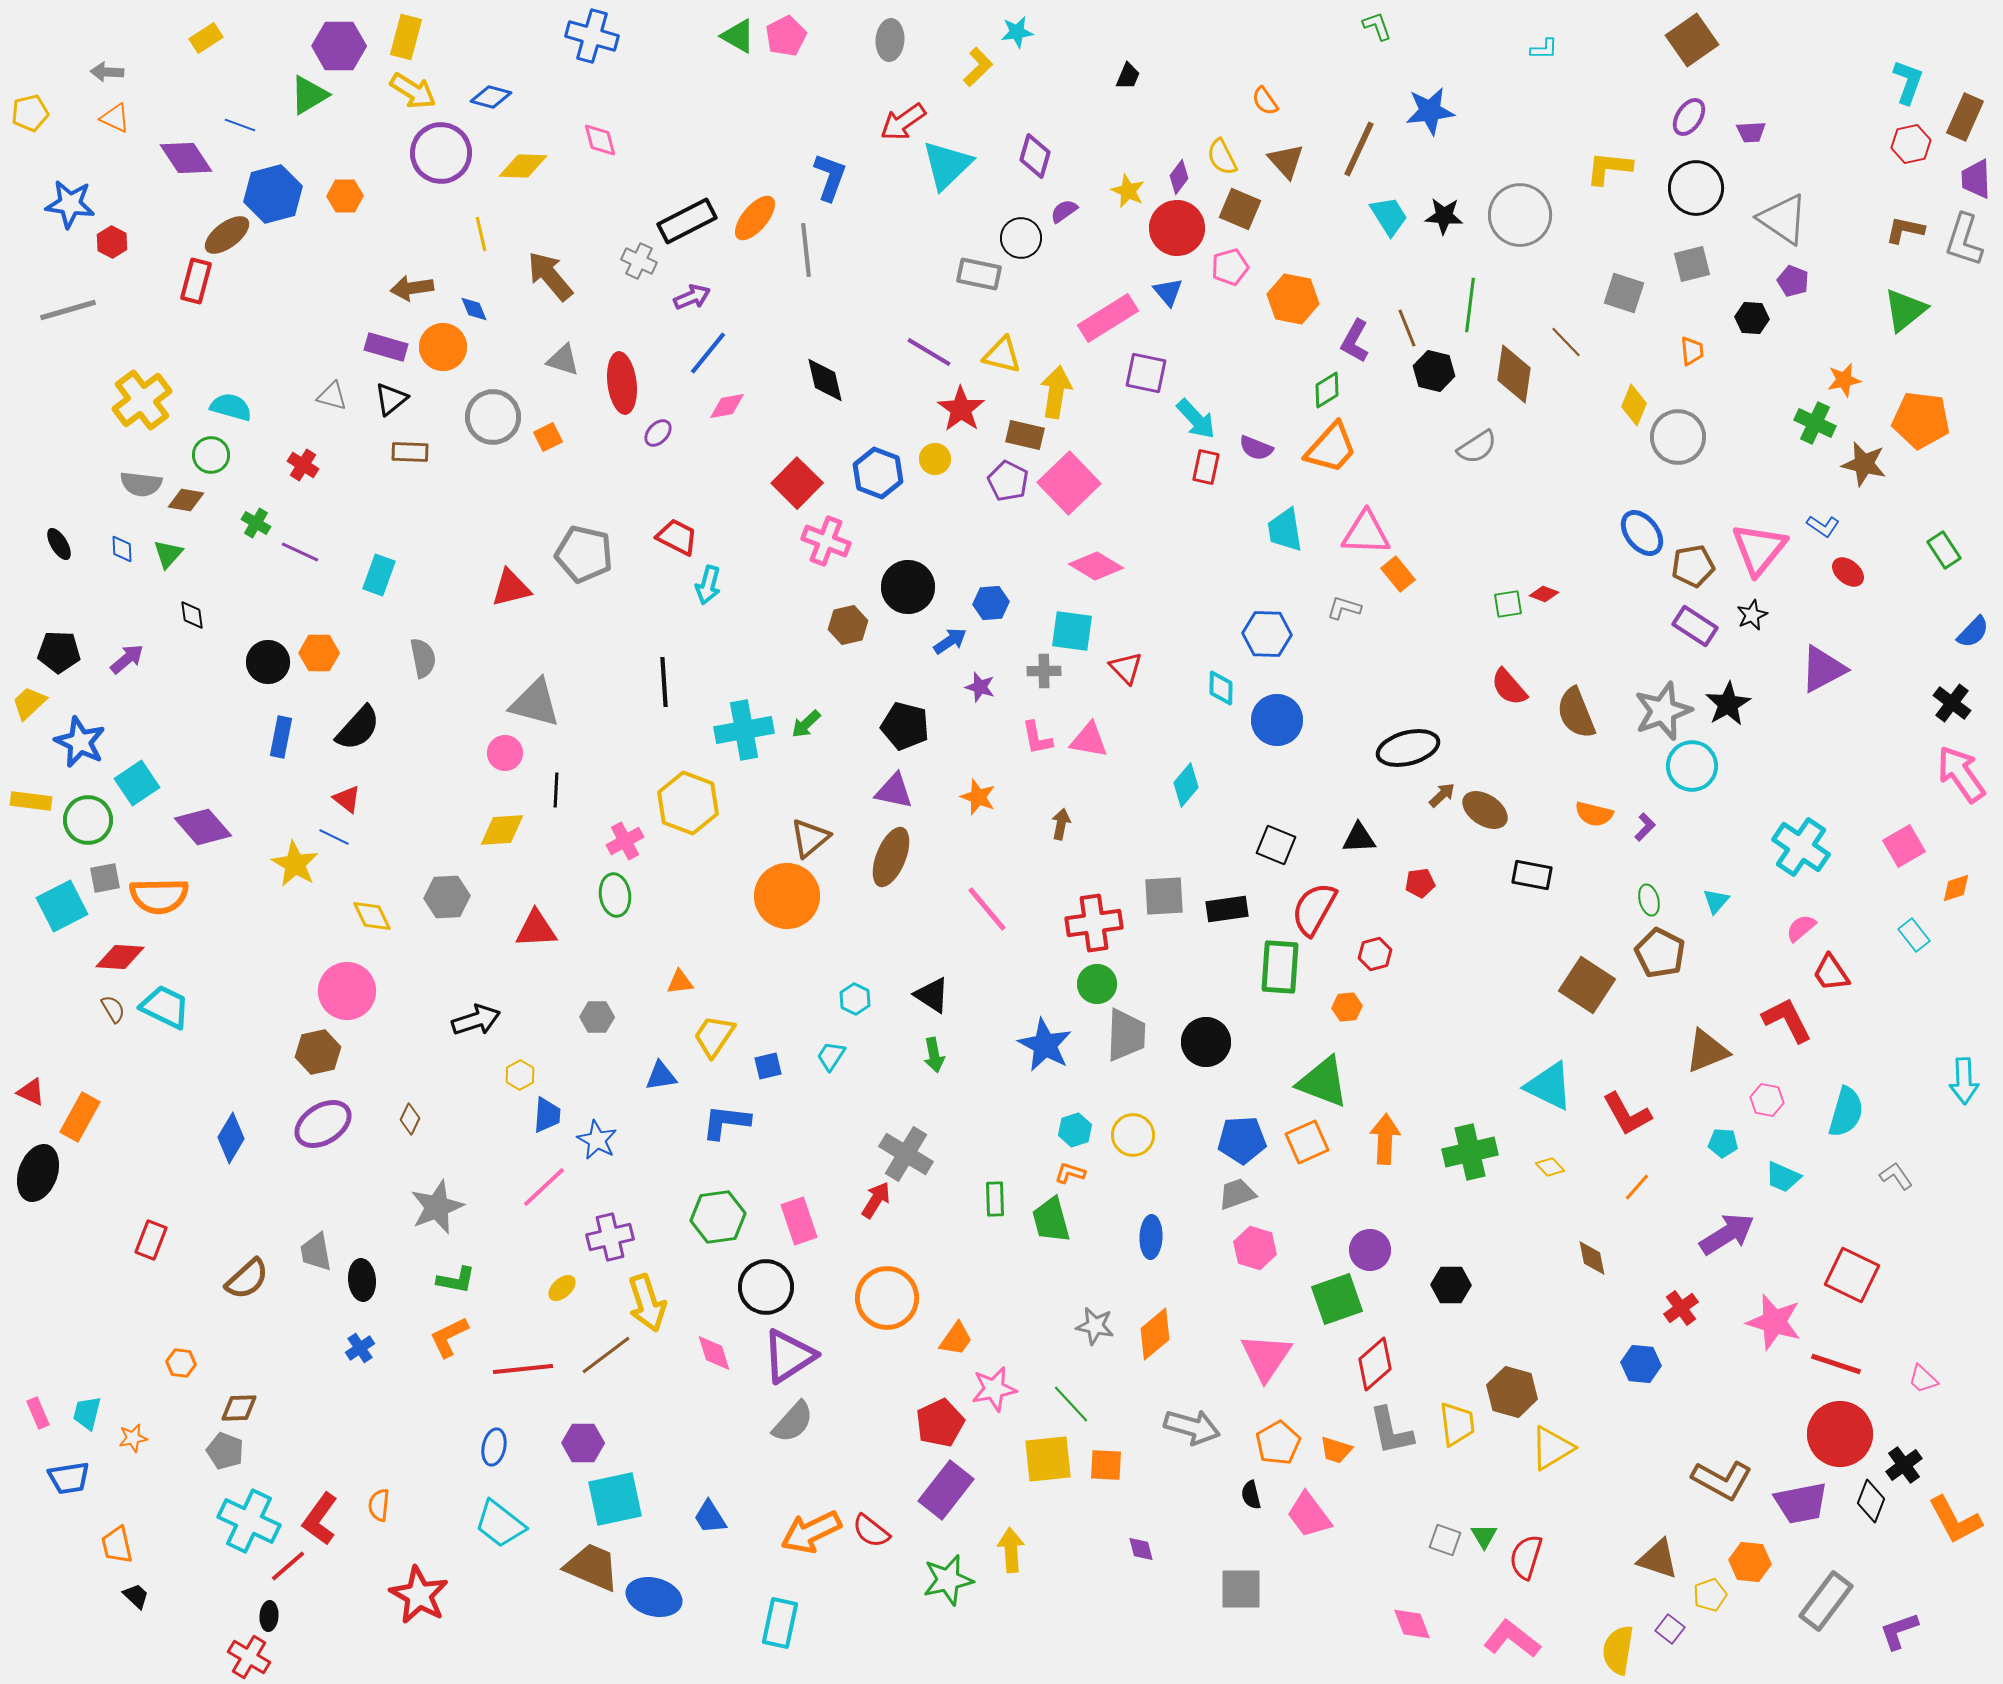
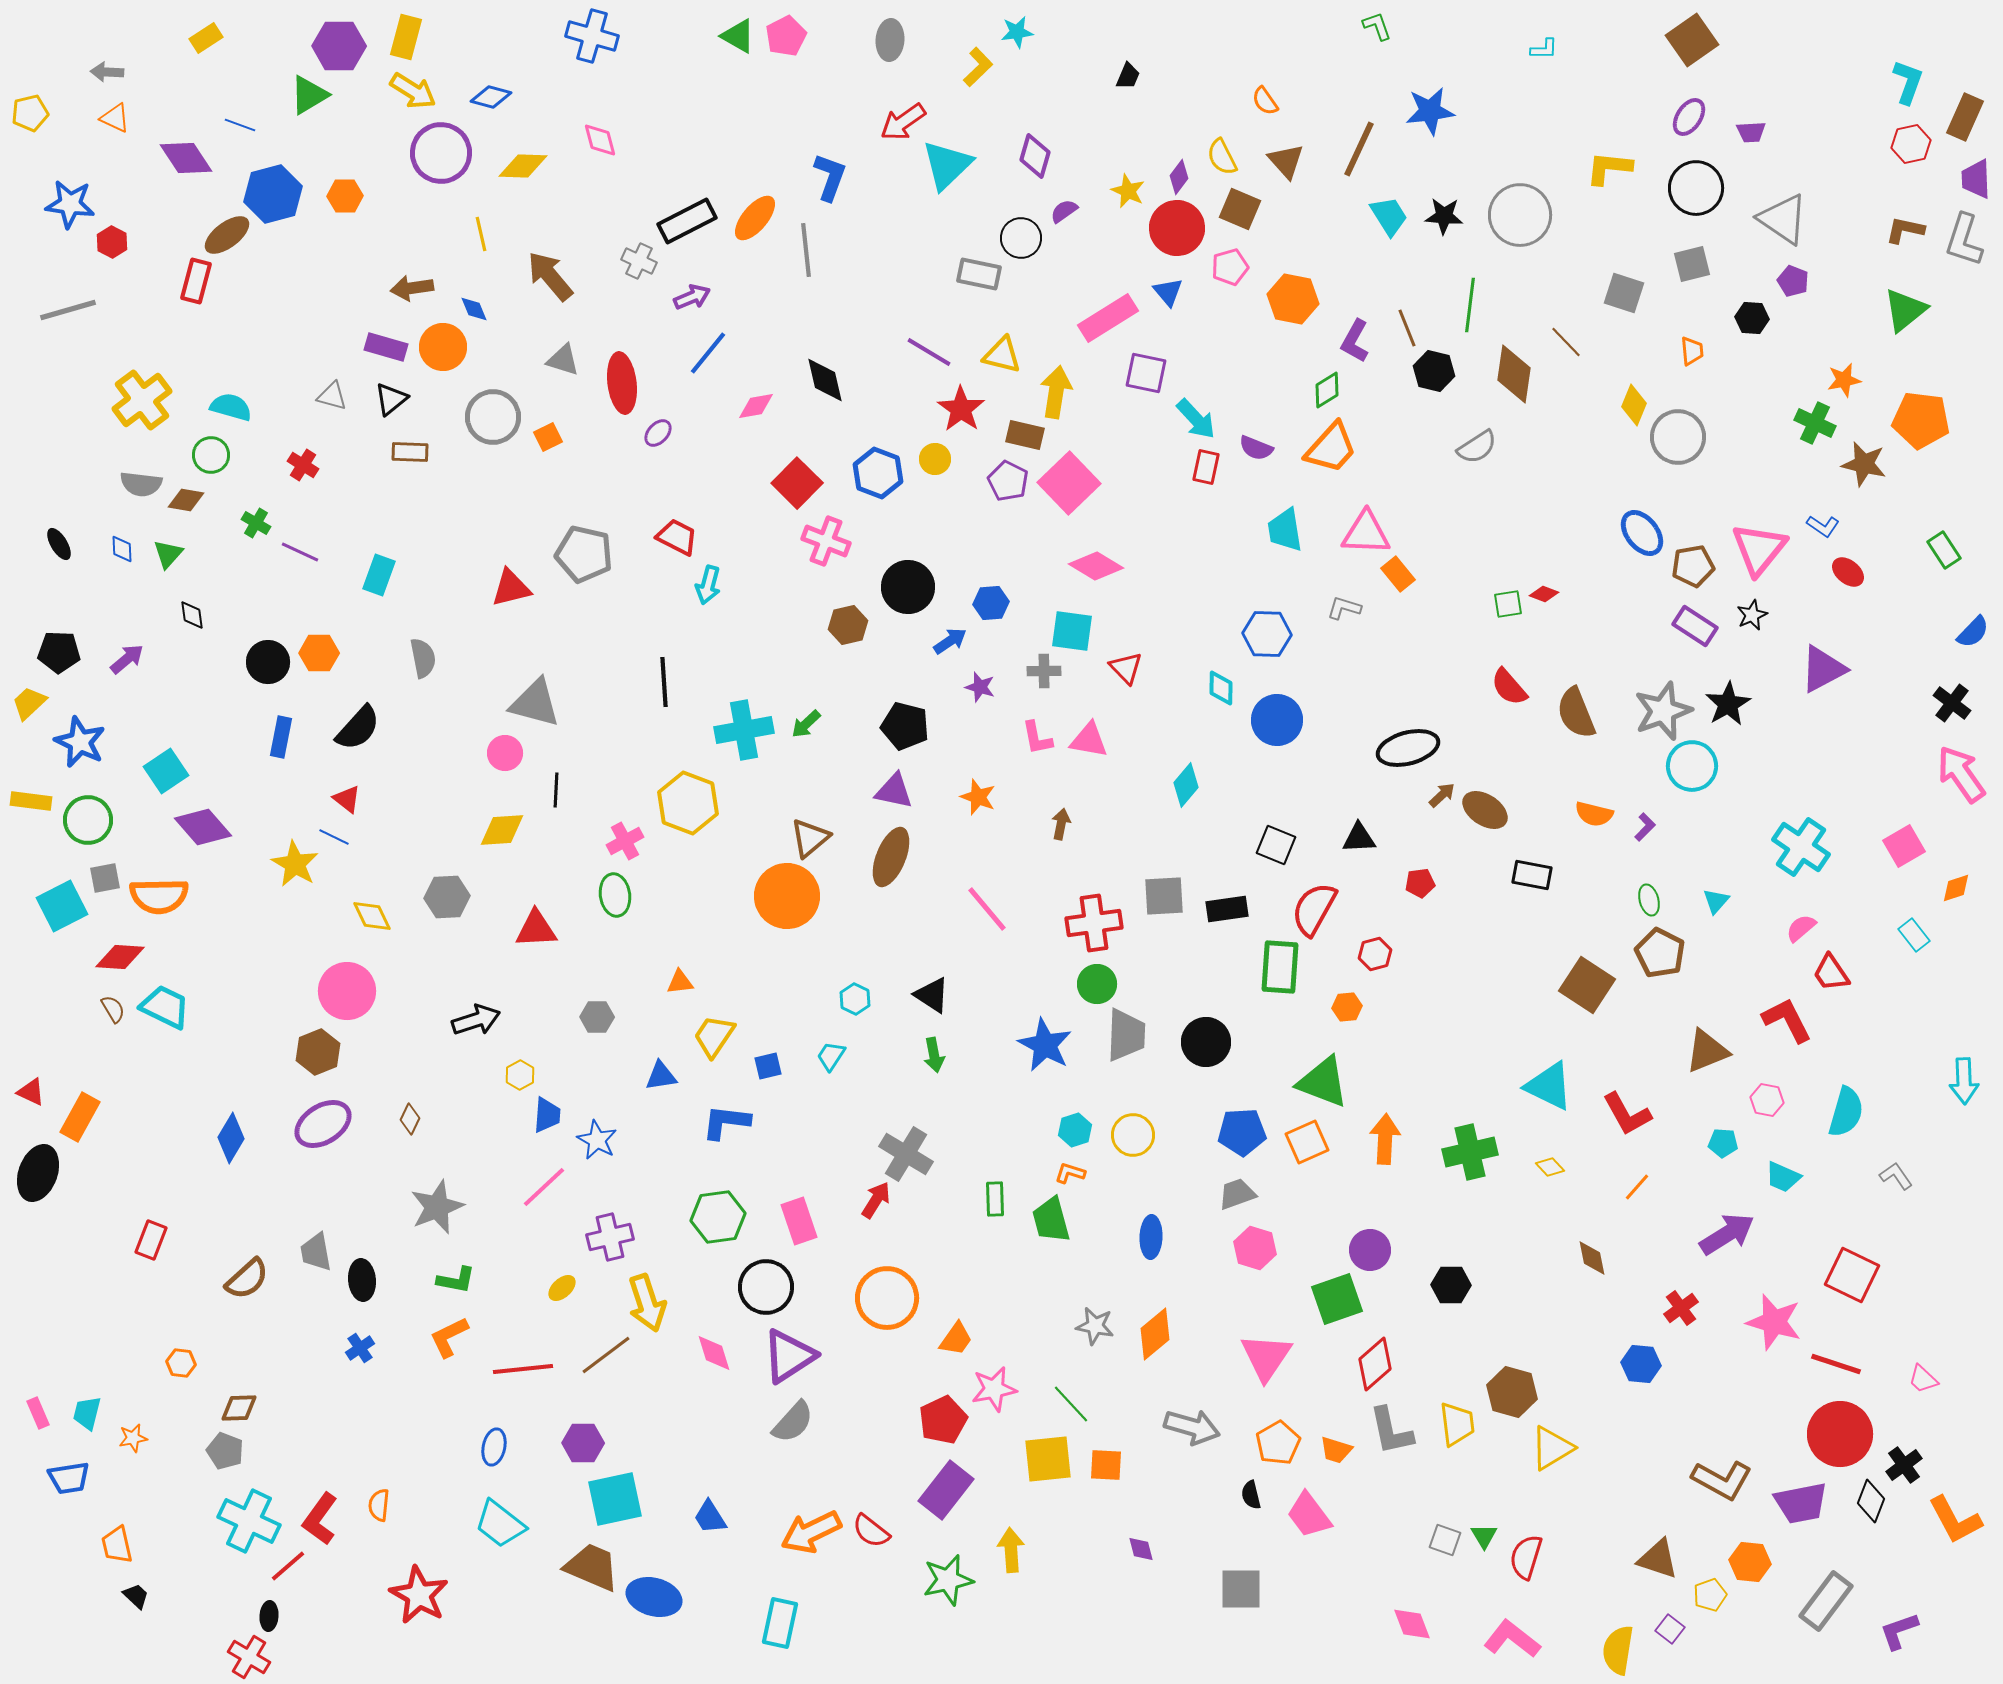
pink diamond at (727, 406): moved 29 px right
cyan square at (137, 783): moved 29 px right, 12 px up
brown hexagon at (318, 1052): rotated 9 degrees counterclockwise
blue pentagon at (1242, 1140): moved 8 px up
red pentagon at (940, 1423): moved 3 px right, 3 px up
